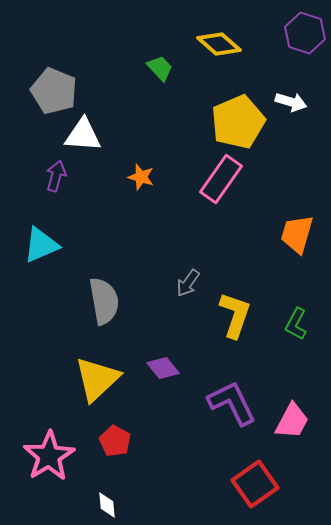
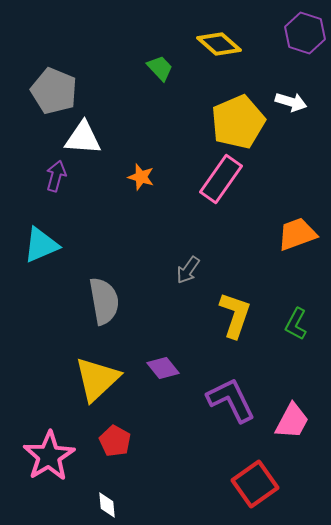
white triangle: moved 3 px down
orange trapezoid: rotated 54 degrees clockwise
gray arrow: moved 13 px up
purple L-shape: moved 1 px left, 3 px up
